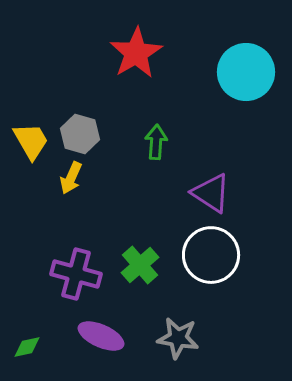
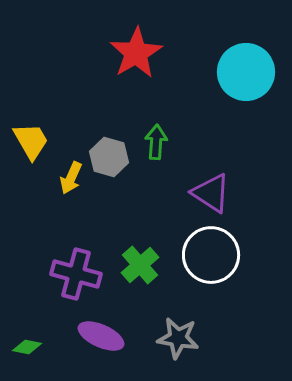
gray hexagon: moved 29 px right, 23 px down
green diamond: rotated 24 degrees clockwise
